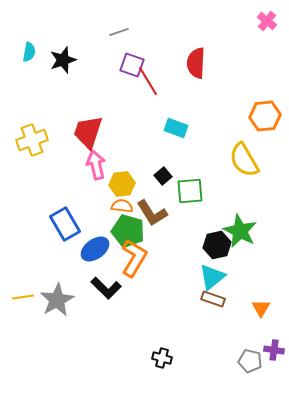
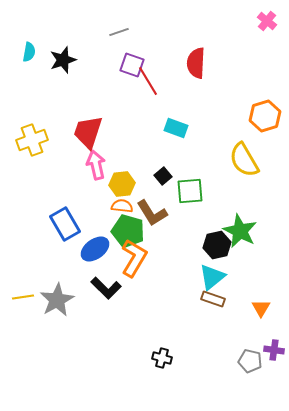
orange hexagon: rotated 12 degrees counterclockwise
